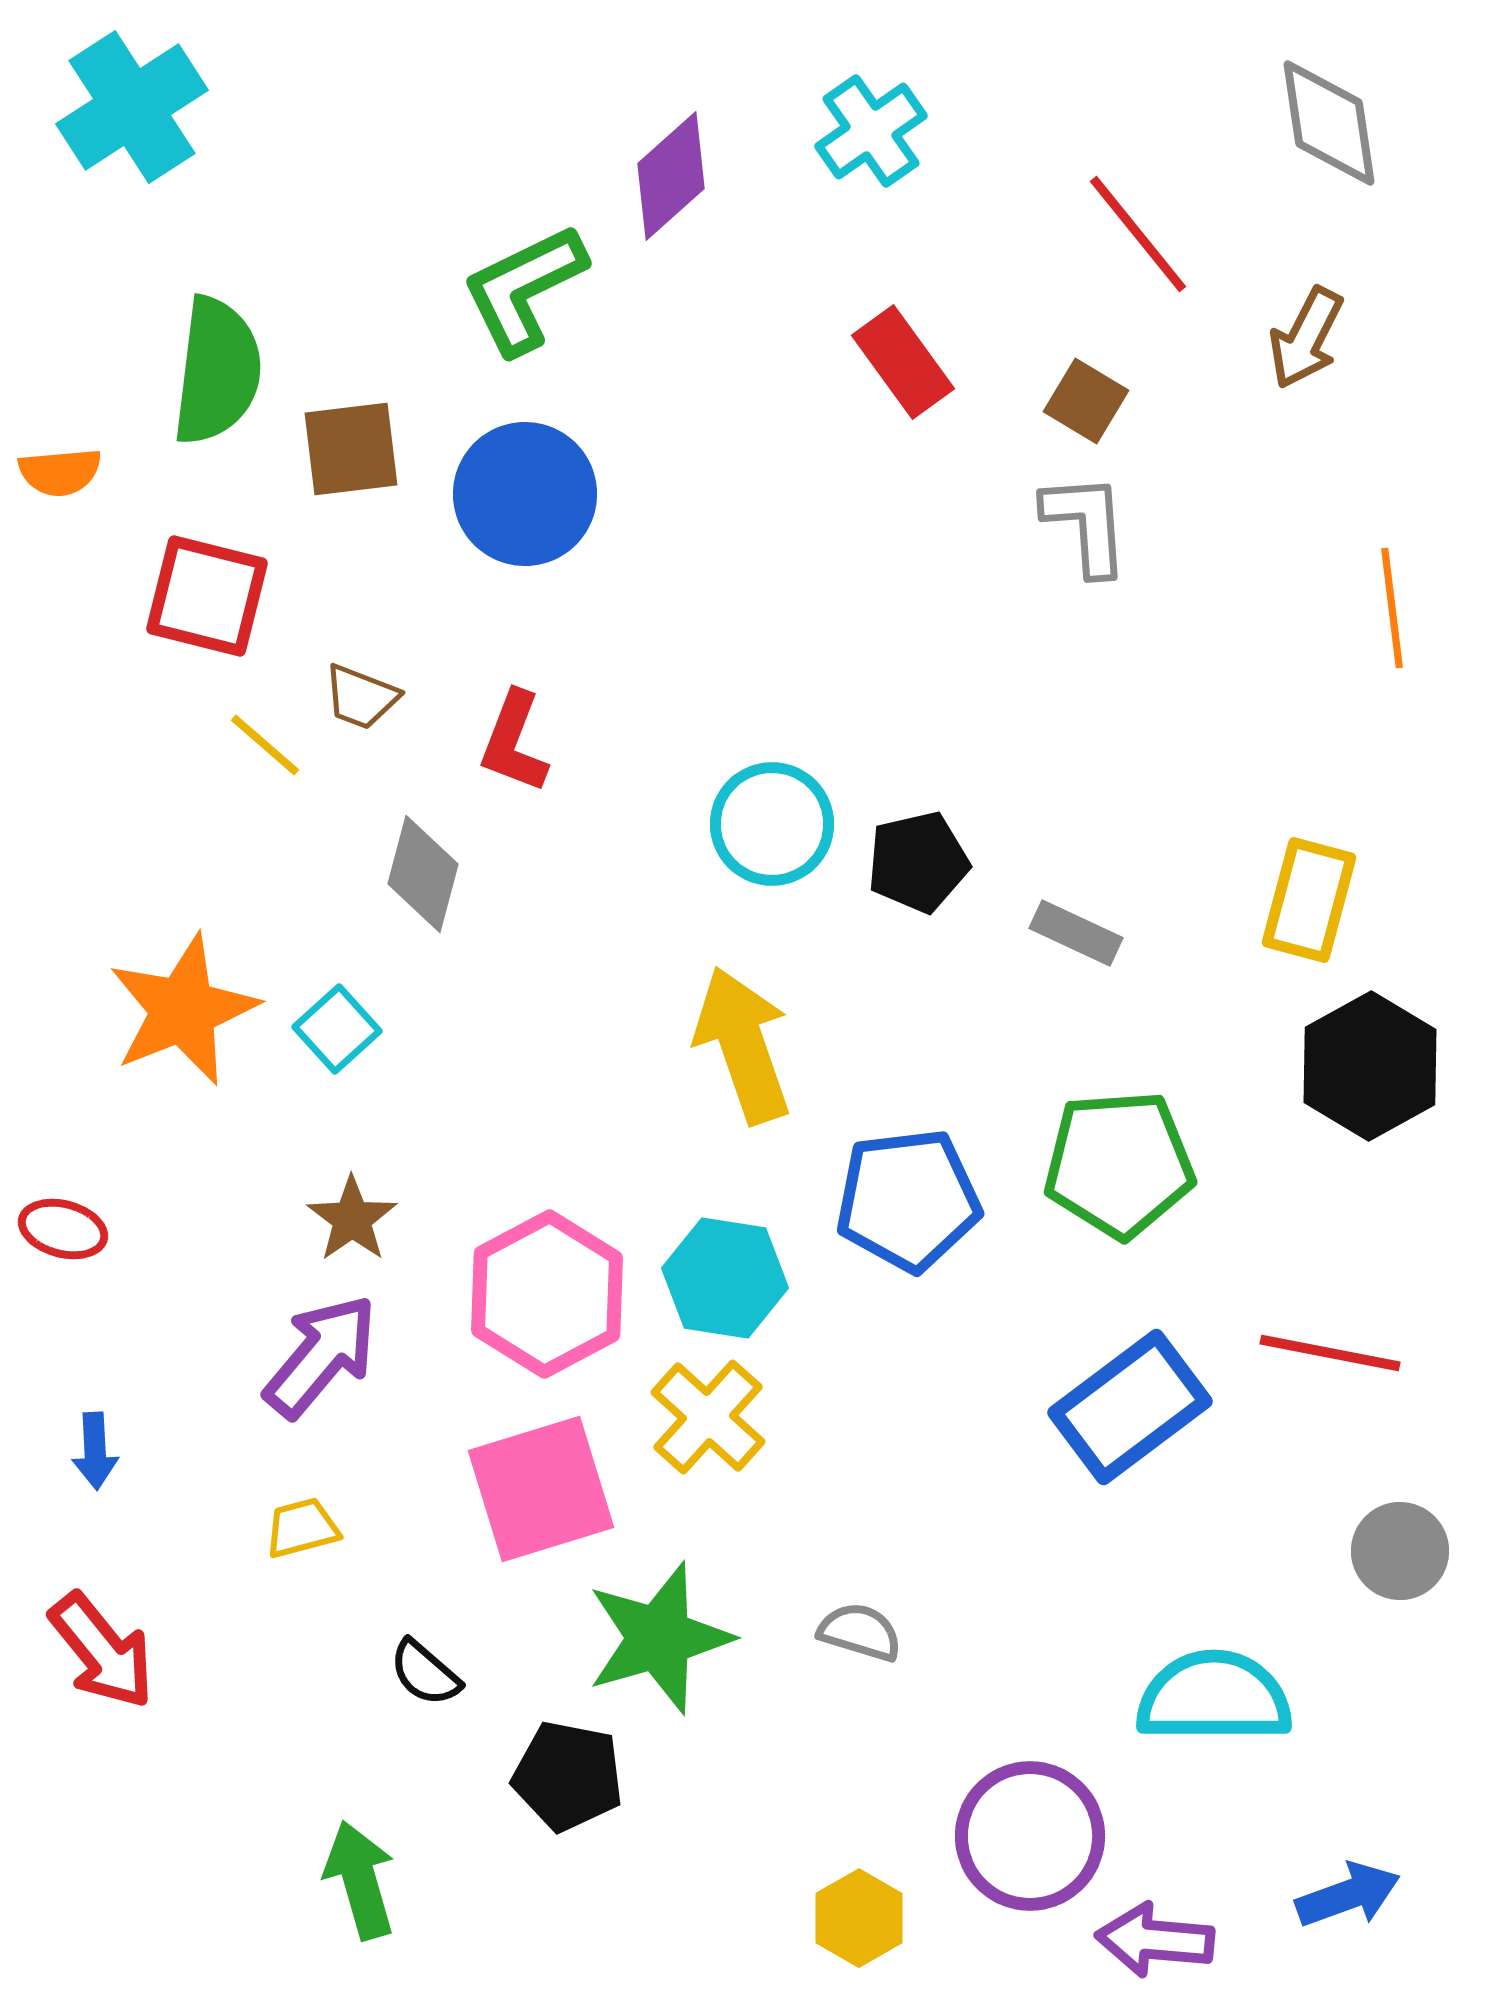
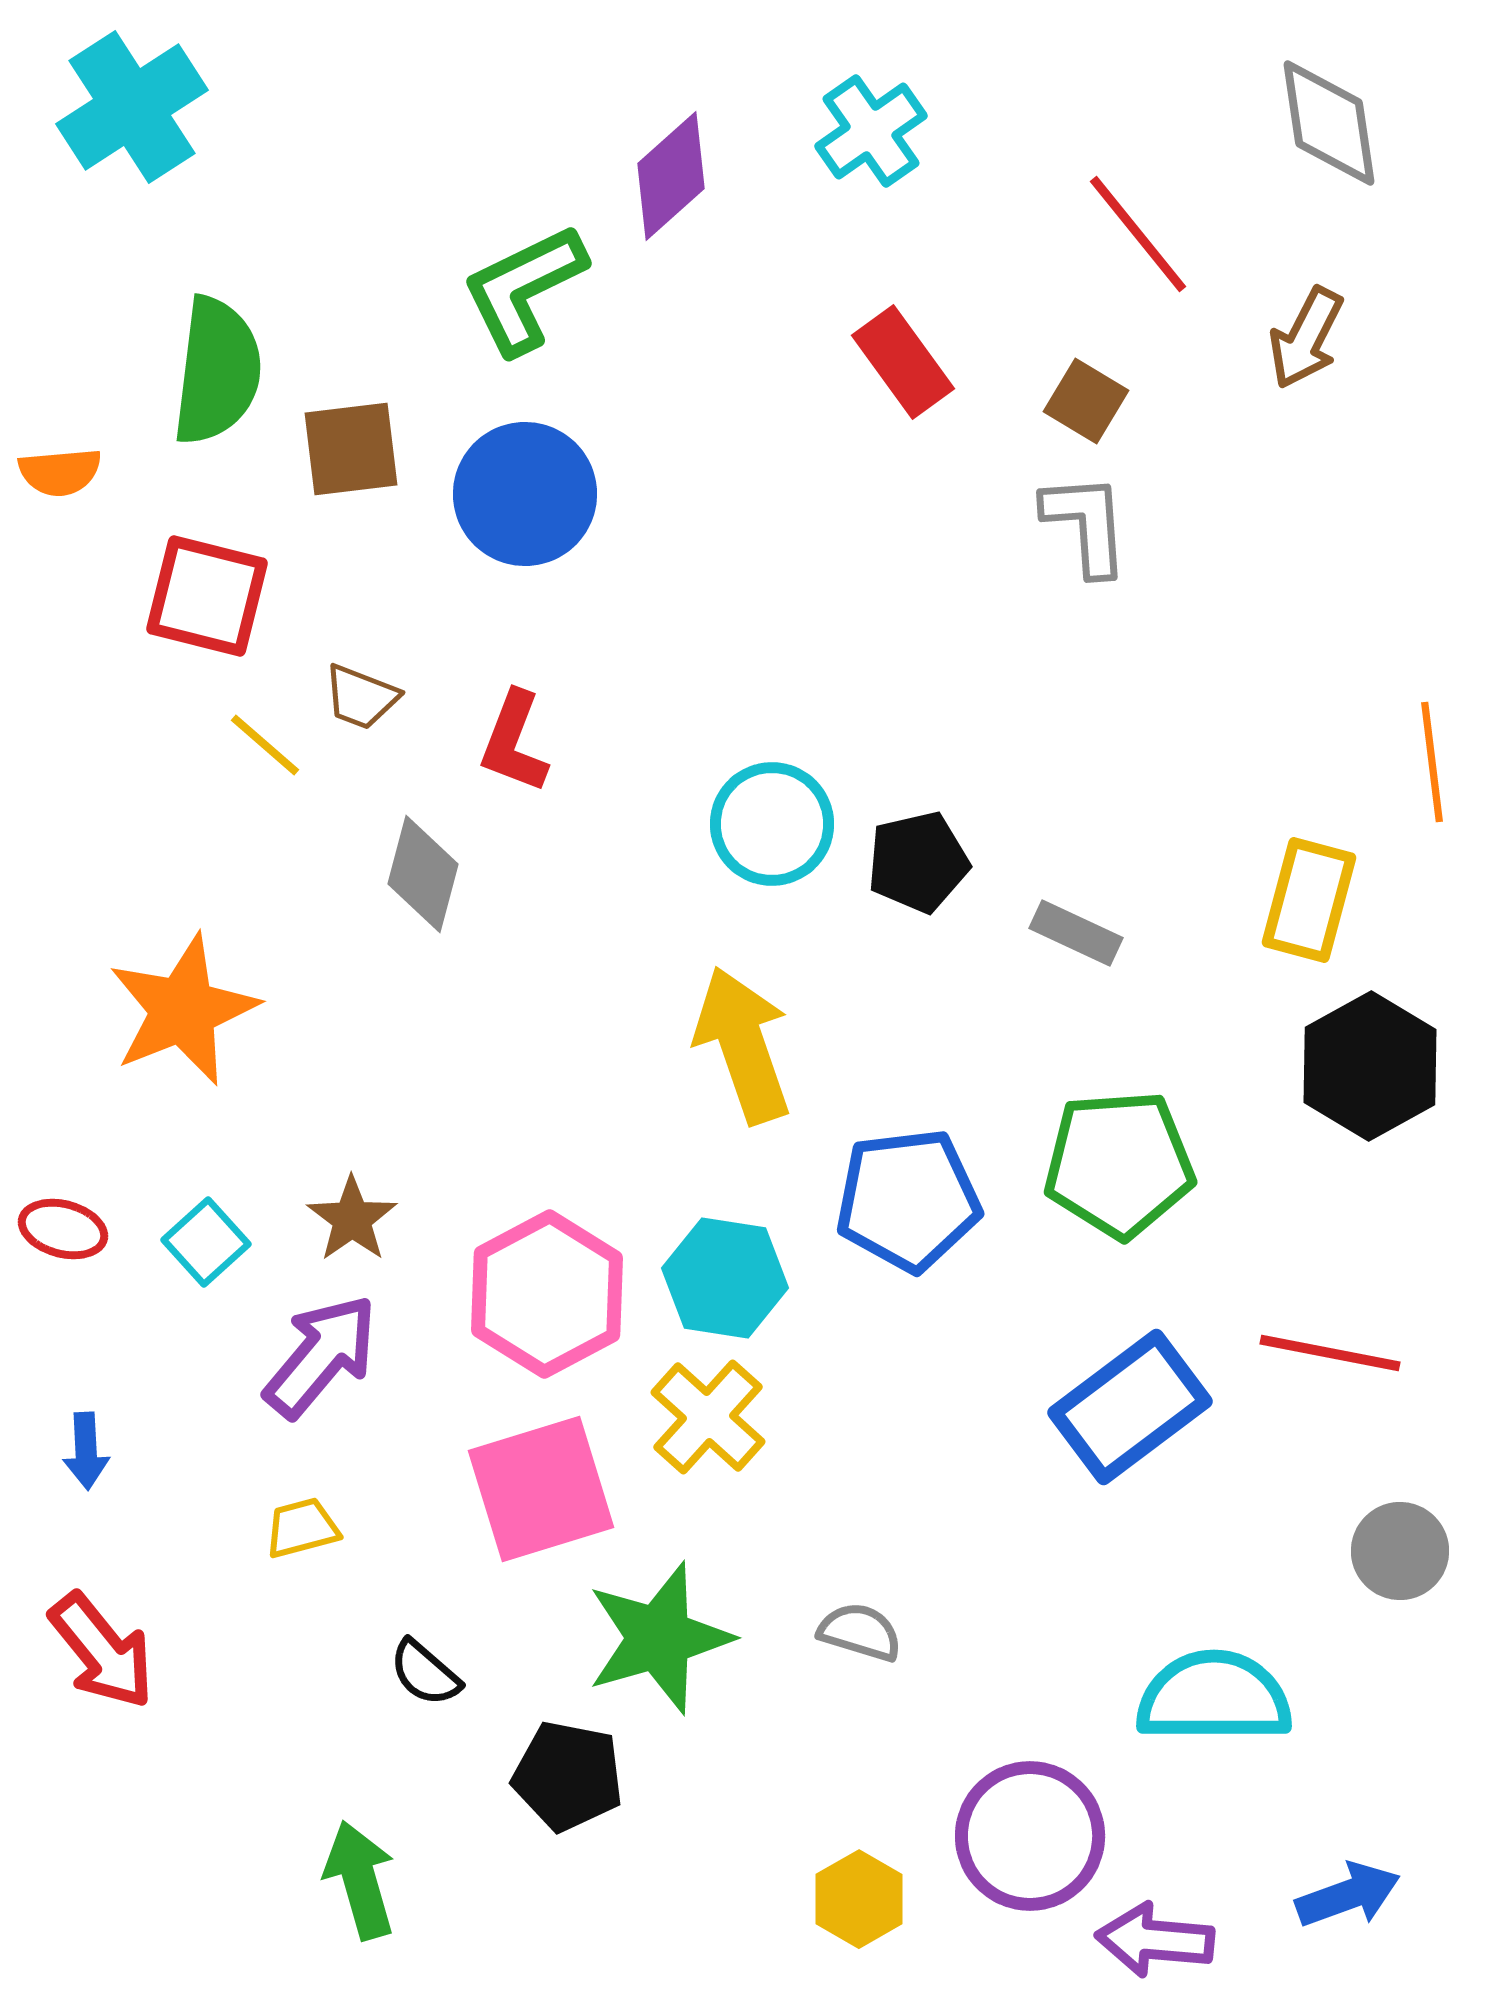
orange line at (1392, 608): moved 40 px right, 154 px down
cyan square at (337, 1029): moved 131 px left, 213 px down
blue arrow at (95, 1451): moved 9 px left
yellow hexagon at (859, 1918): moved 19 px up
